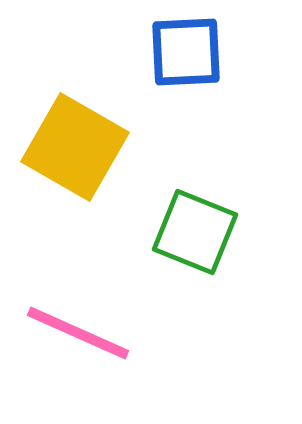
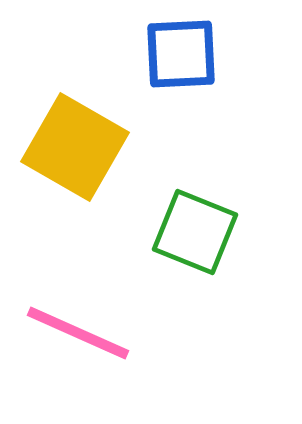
blue square: moved 5 px left, 2 px down
